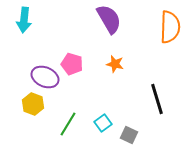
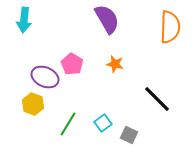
purple semicircle: moved 2 px left
pink pentagon: rotated 15 degrees clockwise
black line: rotated 28 degrees counterclockwise
